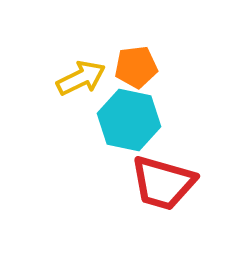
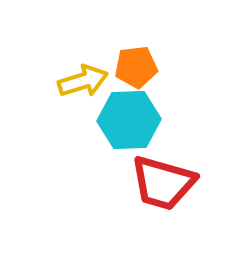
yellow arrow: moved 2 px right, 3 px down; rotated 9 degrees clockwise
cyan hexagon: rotated 14 degrees counterclockwise
